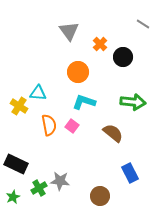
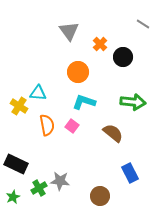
orange semicircle: moved 2 px left
